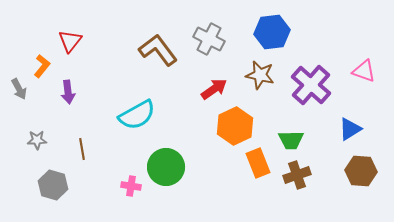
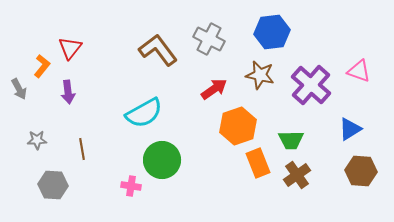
red triangle: moved 7 px down
pink triangle: moved 5 px left
cyan semicircle: moved 7 px right, 2 px up
orange hexagon: moved 3 px right; rotated 6 degrees clockwise
green circle: moved 4 px left, 7 px up
brown cross: rotated 16 degrees counterclockwise
gray hexagon: rotated 12 degrees counterclockwise
